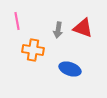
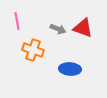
gray arrow: moved 1 px up; rotated 77 degrees counterclockwise
orange cross: rotated 10 degrees clockwise
blue ellipse: rotated 15 degrees counterclockwise
